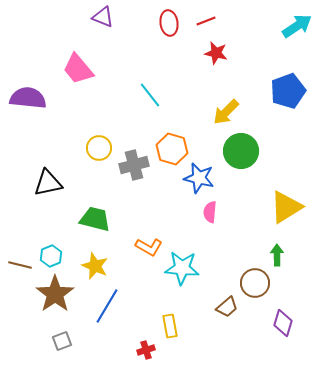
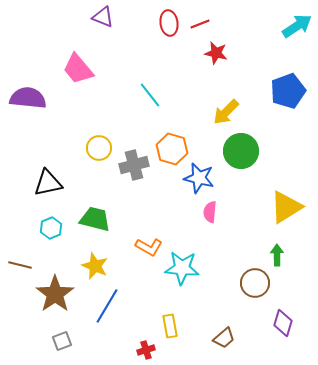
red line: moved 6 px left, 3 px down
cyan hexagon: moved 28 px up
brown trapezoid: moved 3 px left, 31 px down
